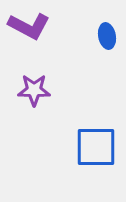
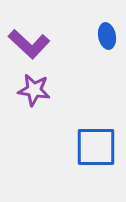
purple L-shape: moved 18 px down; rotated 15 degrees clockwise
purple star: rotated 8 degrees clockwise
